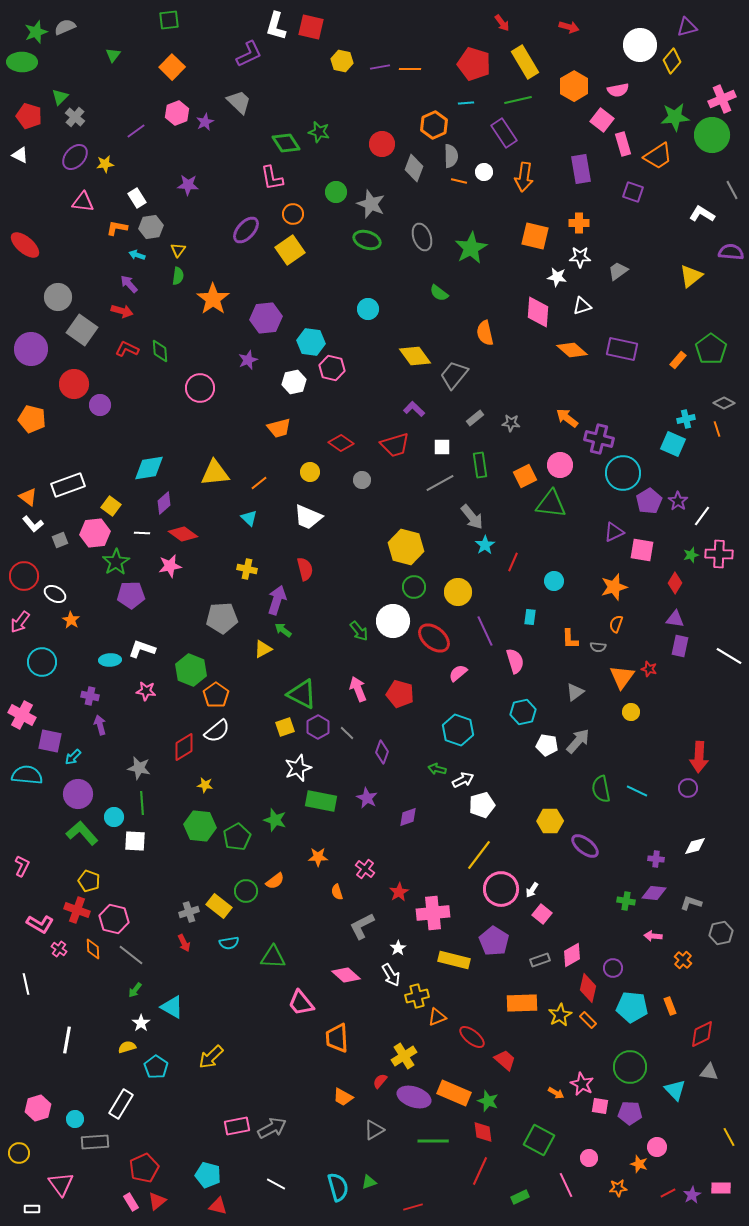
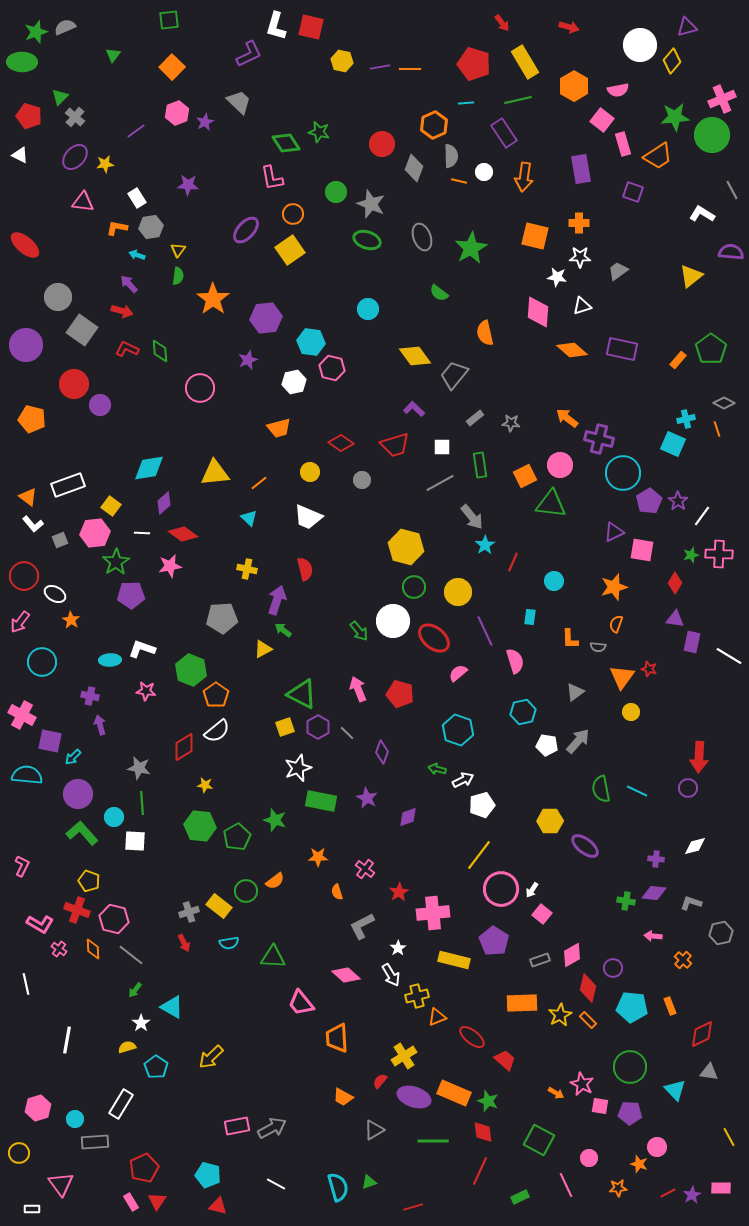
purple circle at (31, 349): moved 5 px left, 4 px up
purple rectangle at (680, 646): moved 12 px right, 4 px up
red triangle at (157, 1201): rotated 18 degrees counterclockwise
